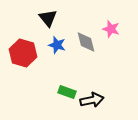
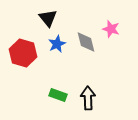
blue star: moved 1 px up; rotated 30 degrees clockwise
green rectangle: moved 9 px left, 3 px down
black arrow: moved 4 px left, 2 px up; rotated 80 degrees counterclockwise
